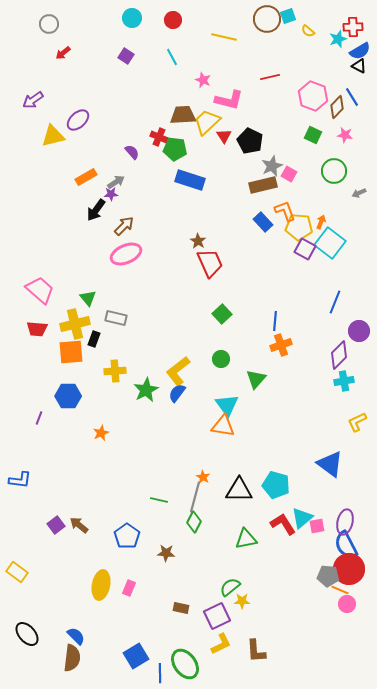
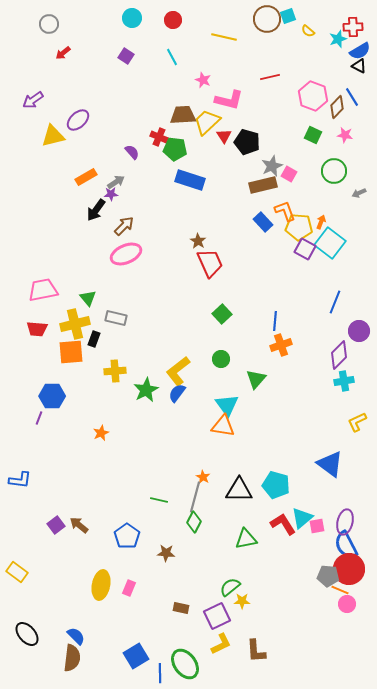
black pentagon at (250, 141): moved 3 px left, 1 px down; rotated 10 degrees counterclockwise
pink trapezoid at (40, 290): moved 3 px right; rotated 52 degrees counterclockwise
blue hexagon at (68, 396): moved 16 px left
